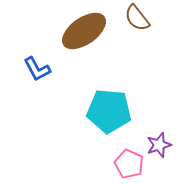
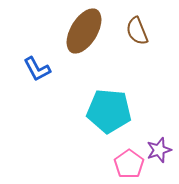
brown semicircle: moved 13 px down; rotated 16 degrees clockwise
brown ellipse: rotated 24 degrees counterclockwise
purple star: moved 5 px down
pink pentagon: rotated 12 degrees clockwise
